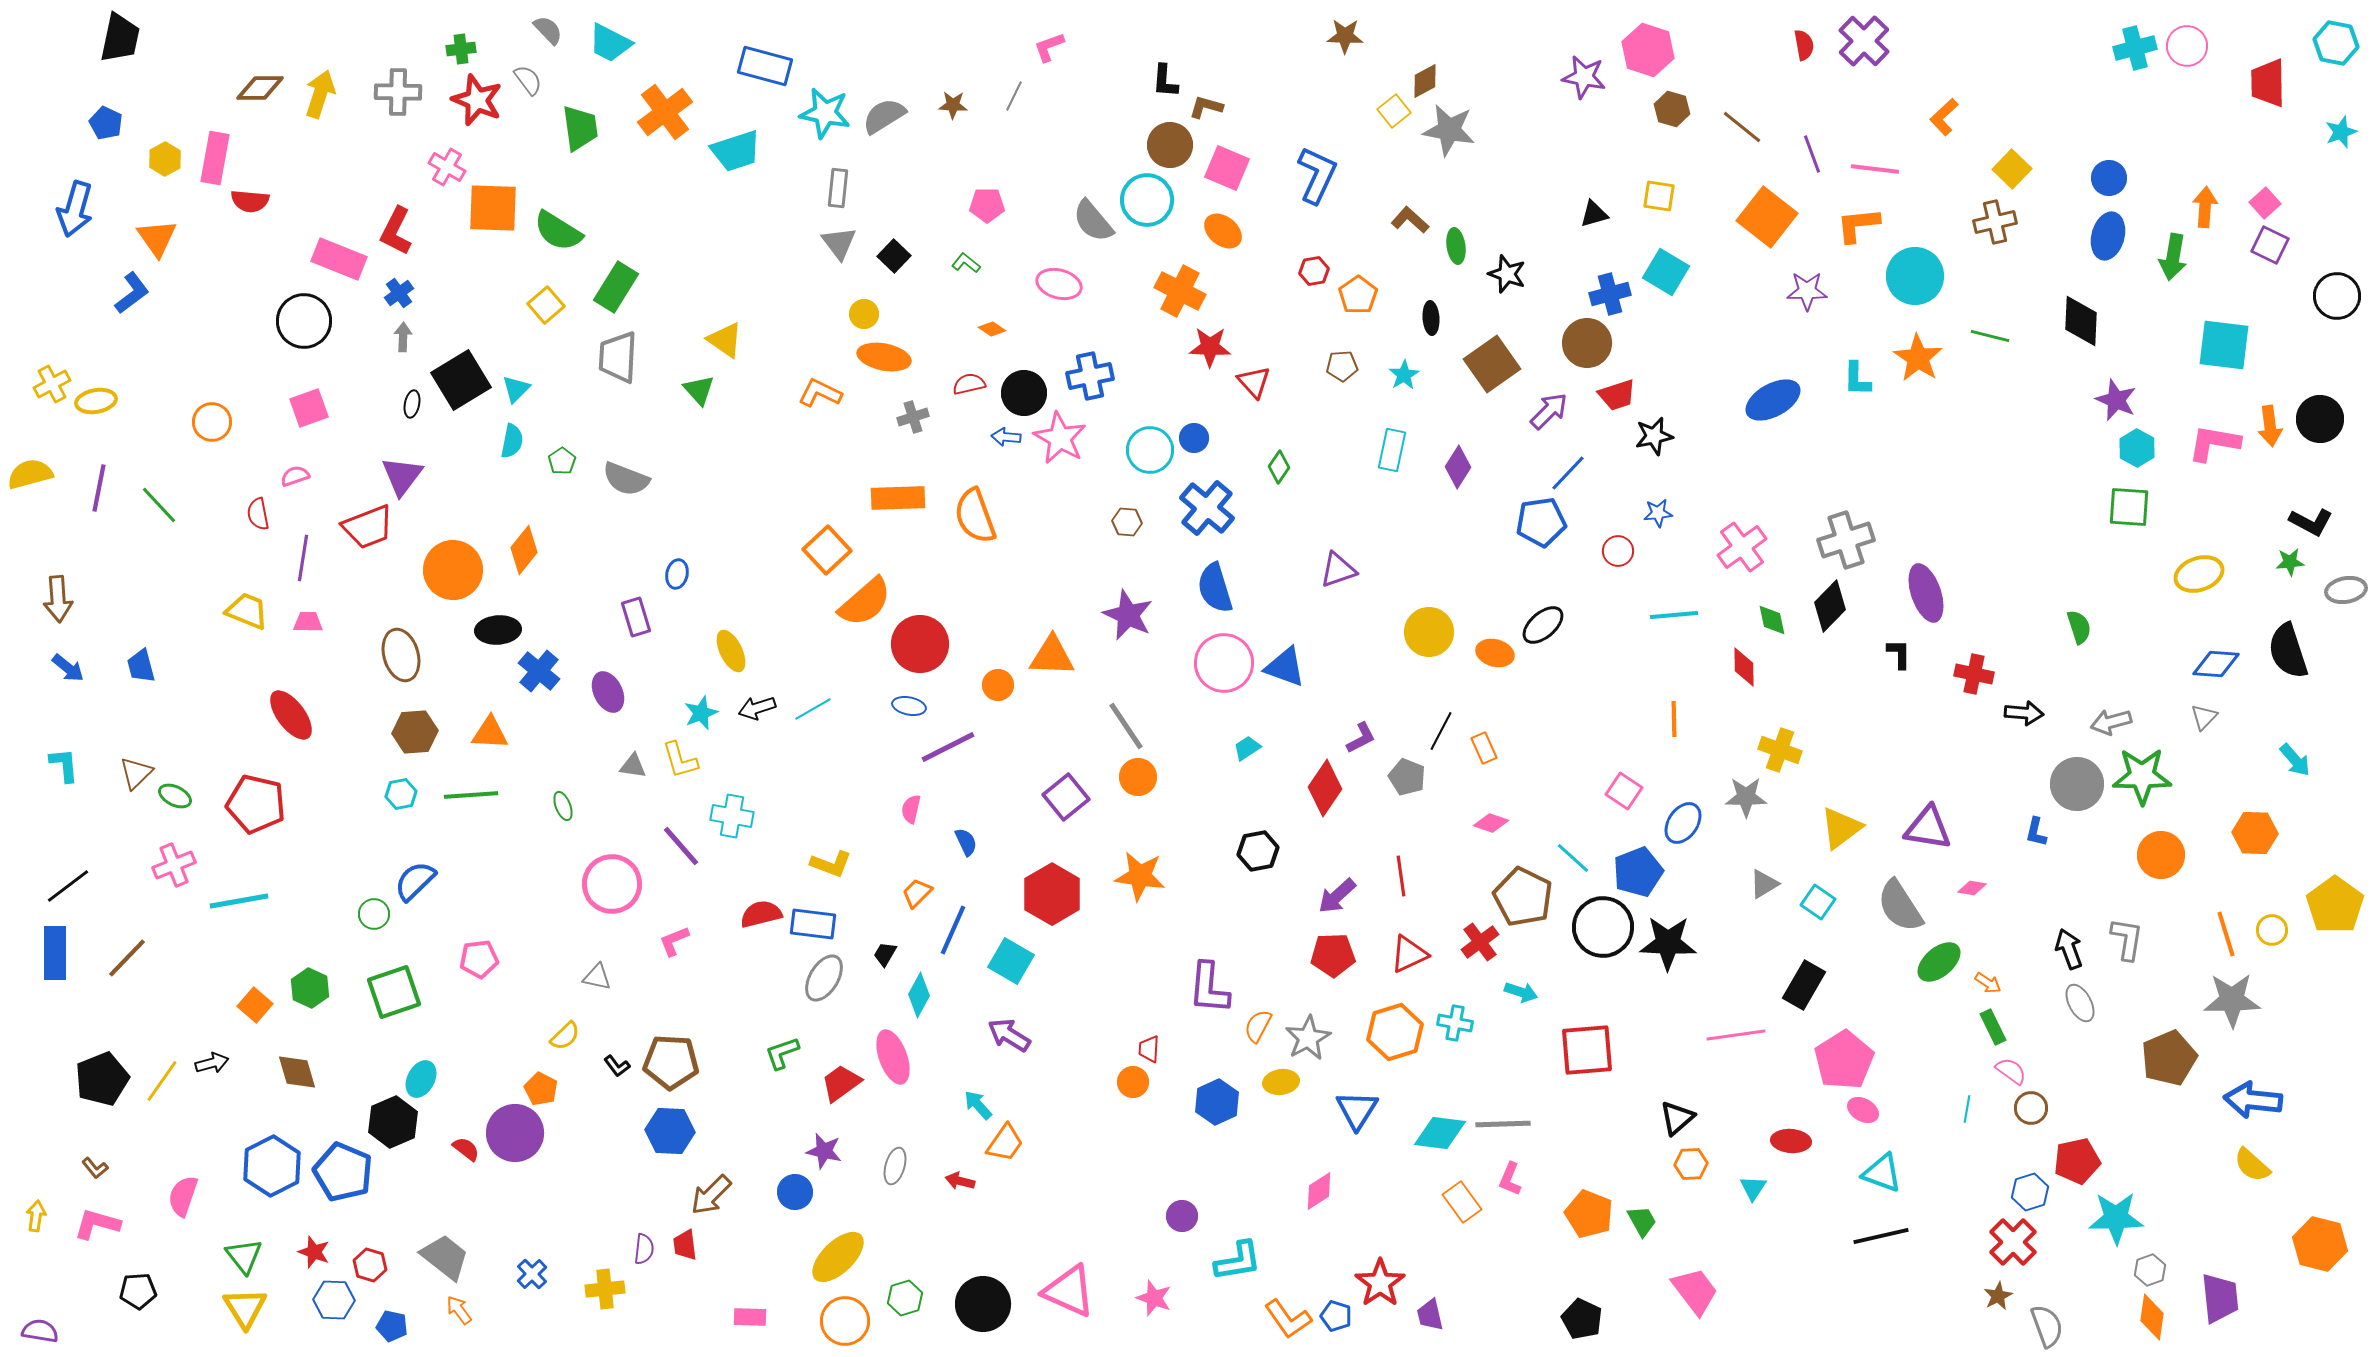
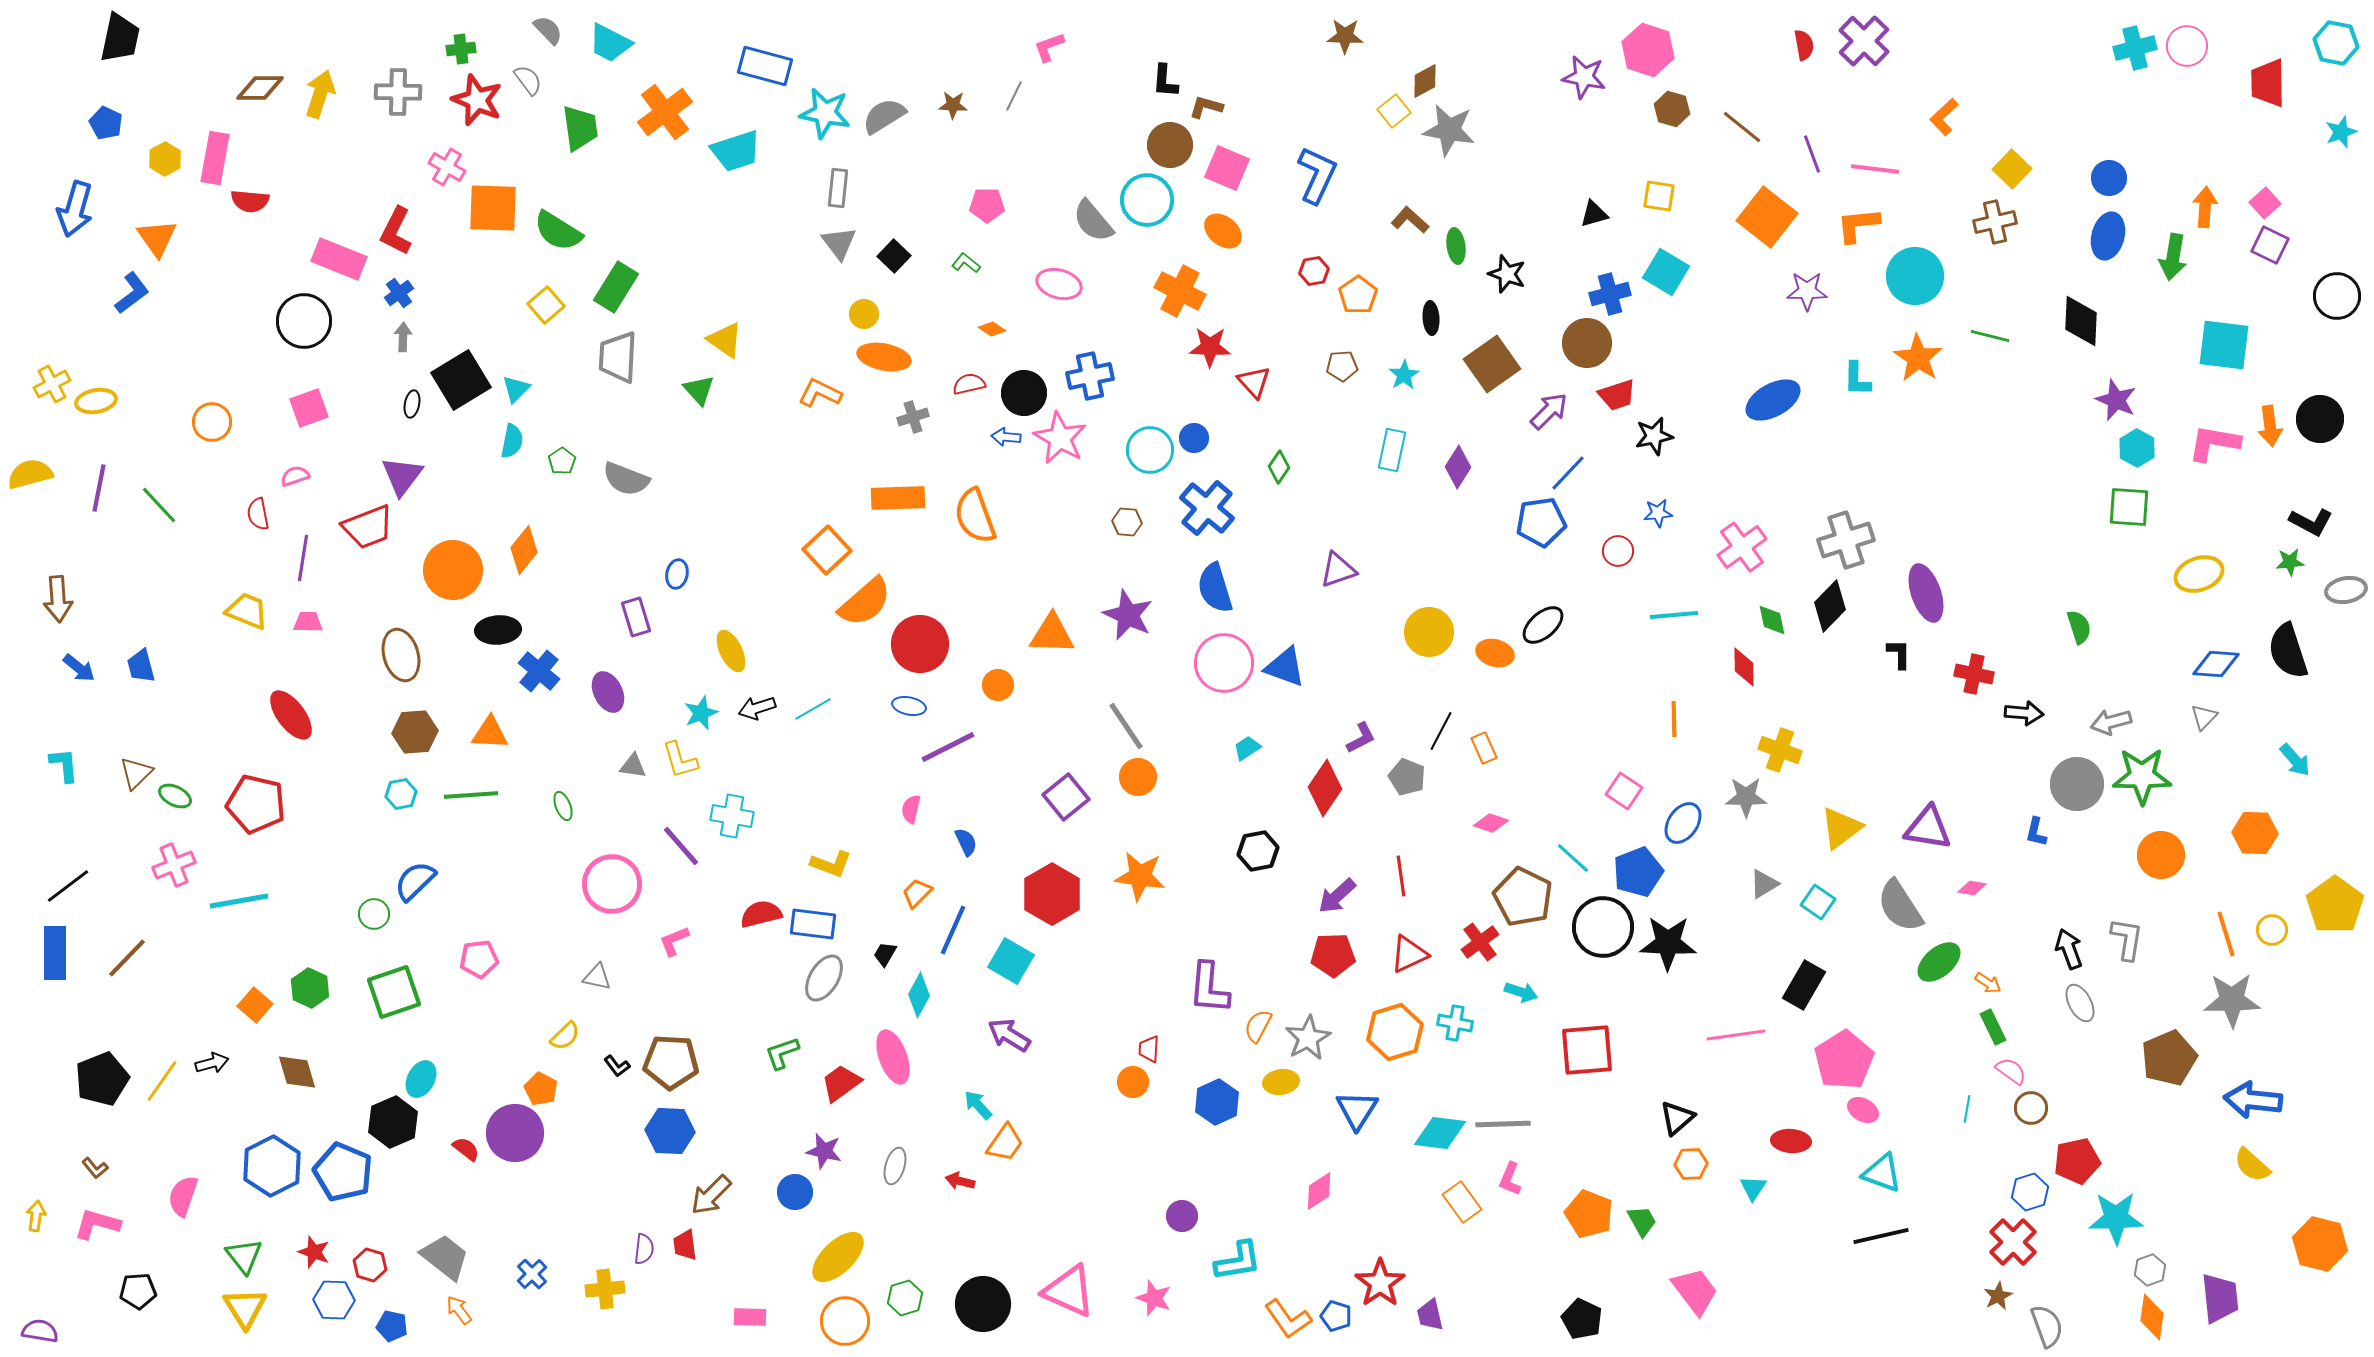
orange triangle at (1052, 656): moved 22 px up
blue arrow at (68, 668): moved 11 px right
